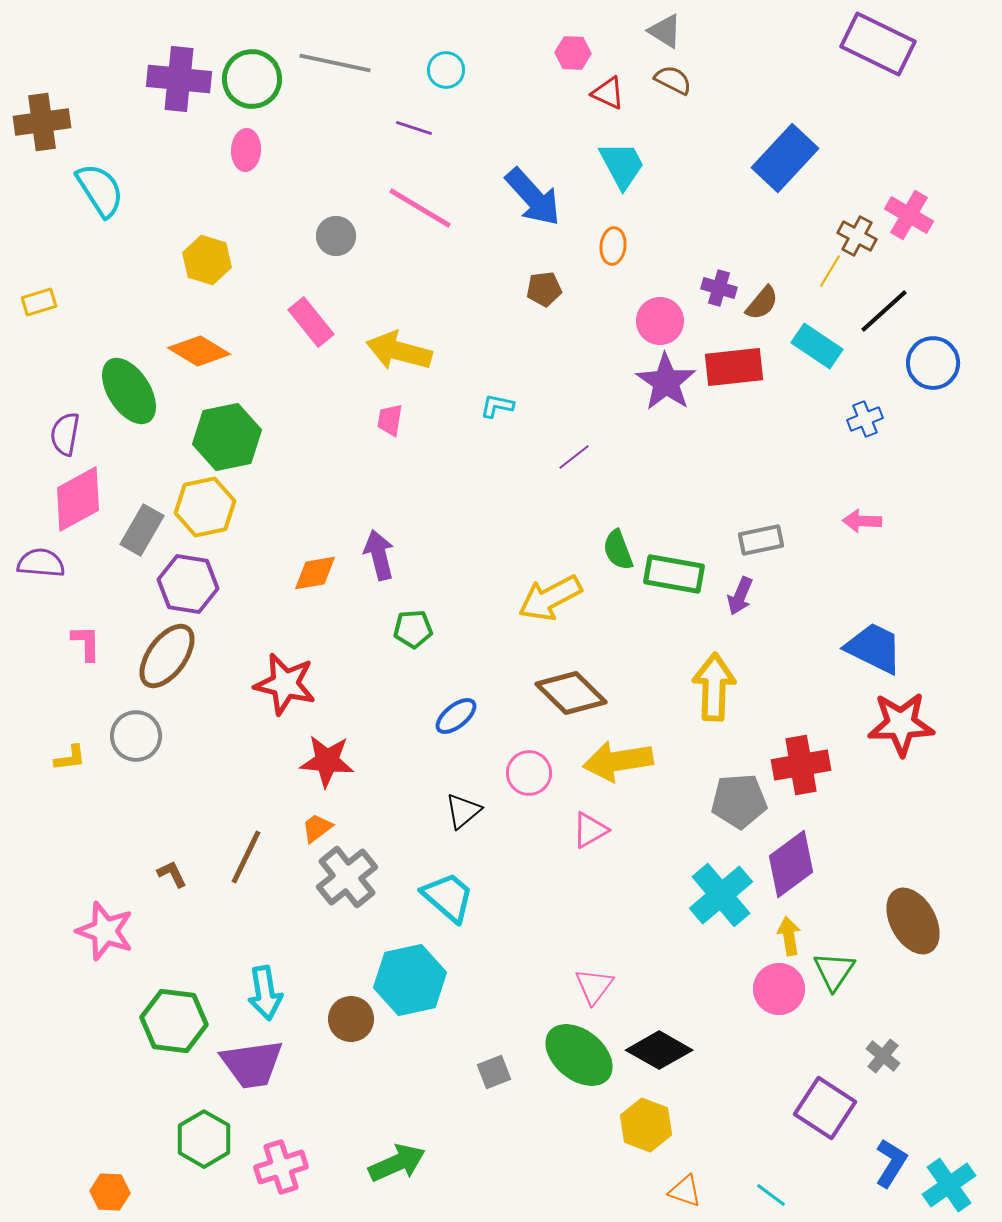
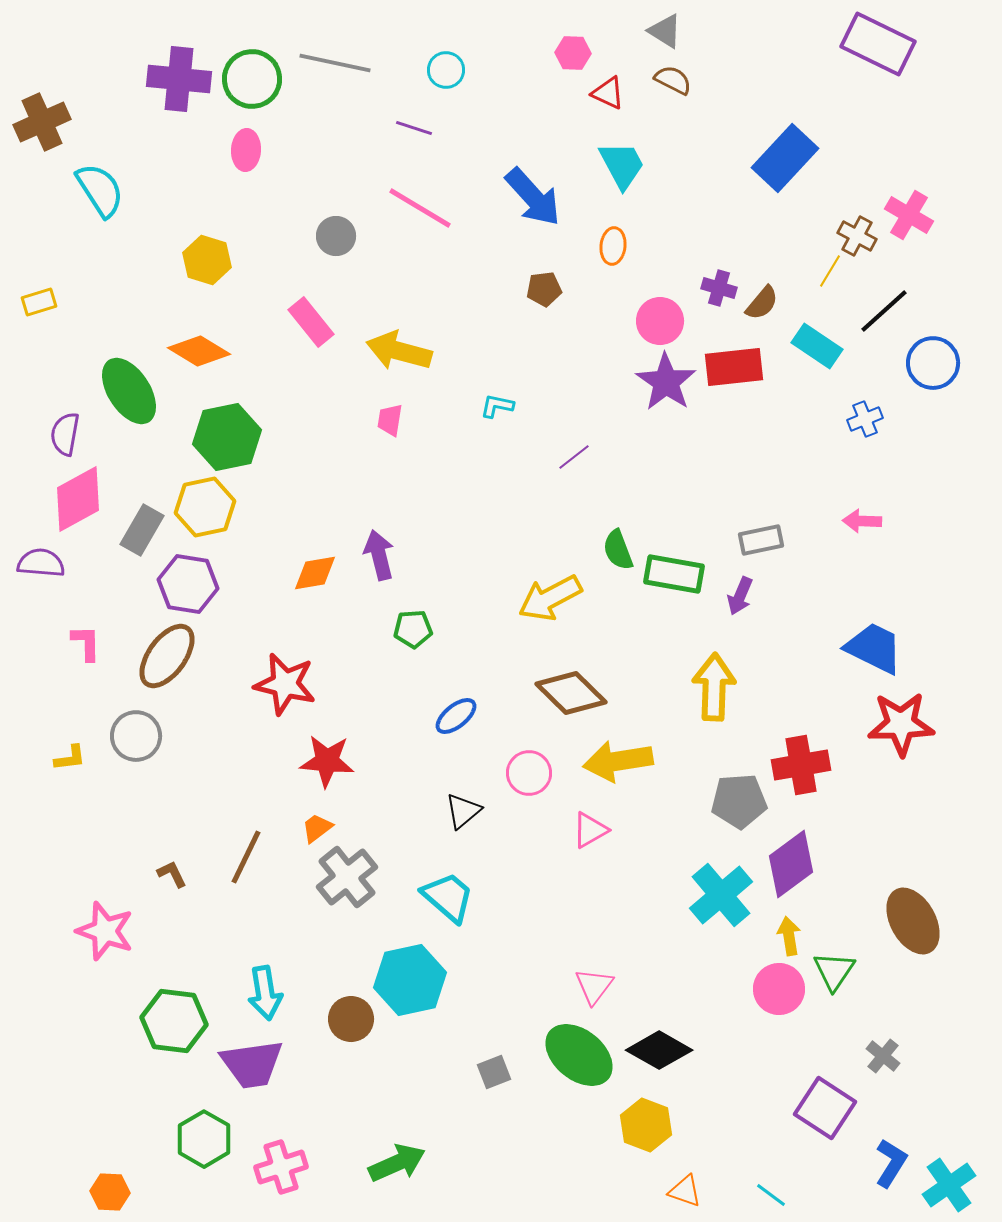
brown cross at (42, 122): rotated 16 degrees counterclockwise
